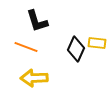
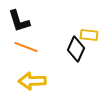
black L-shape: moved 18 px left
yellow rectangle: moved 8 px left, 8 px up
yellow arrow: moved 2 px left, 3 px down
